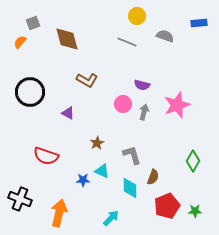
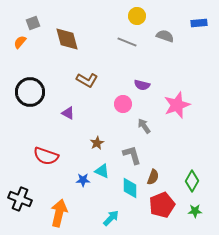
gray arrow: moved 14 px down; rotated 49 degrees counterclockwise
green diamond: moved 1 px left, 20 px down
red pentagon: moved 5 px left, 1 px up
